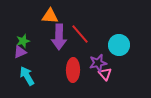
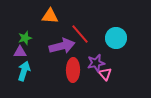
purple arrow: moved 3 px right, 9 px down; rotated 105 degrees counterclockwise
green star: moved 2 px right, 3 px up
cyan circle: moved 3 px left, 7 px up
purple triangle: rotated 24 degrees clockwise
purple star: moved 2 px left
cyan arrow: moved 3 px left, 5 px up; rotated 48 degrees clockwise
